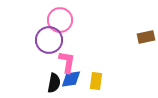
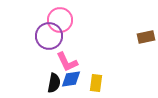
purple circle: moved 4 px up
pink L-shape: rotated 145 degrees clockwise
yellow rectangle: moved 2 px down
